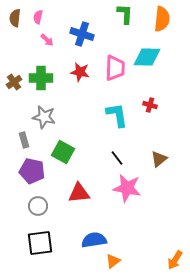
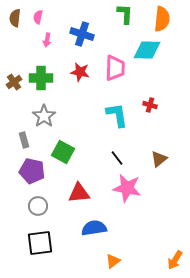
pink arrow: rotated 56 degrees clockwise
cyan diamond: moved 7 px up
gray star: moved 1 px up; rotated 25 degrees clockwise
blue semicircle: moved 12 px up
